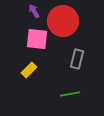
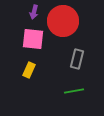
purple arrow: moved 1 px down; rotated 136 degrees counterclockwise
pink square: moved 4 px left
yellow rectangle: rotated 21 degrees counterclockwise
green line: moved 4 px right, 3 px up
